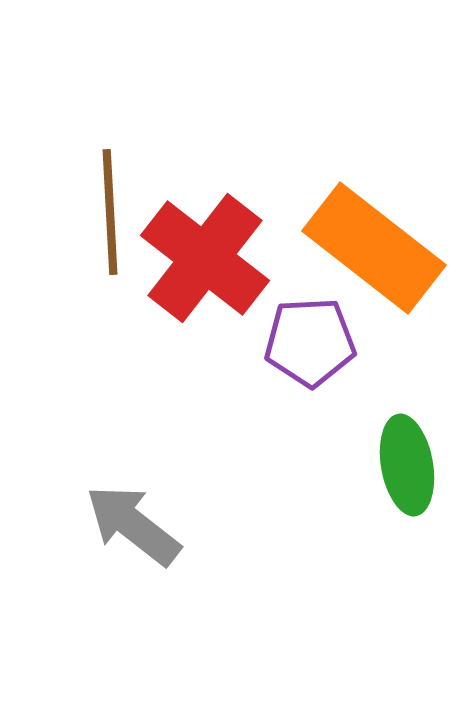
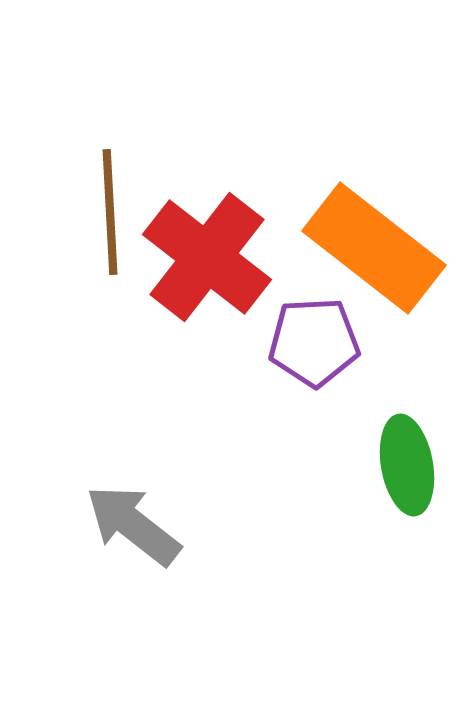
red cross: moved 2 px right, 1 px up
purple pentagon: moved 4 px right
